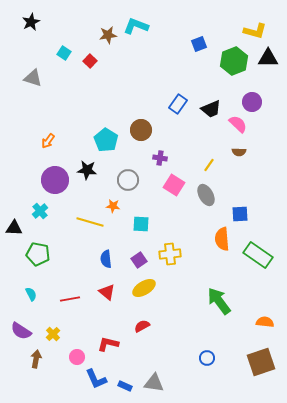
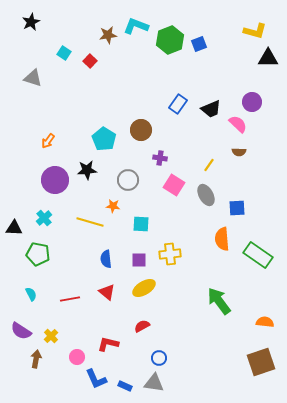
green hexagon at (234, 61): moved 64 px left, 21 px up
cyan pentagon at (106, 140): moved 2 px left, 1 px up
black star at (87, 170): rotated 12 degrees counterclockwise
cyan cross at (40, 211): moved 4 px right, 7 px down
blue square at (240, 214): moved 3 px left, 6 px up
purple square at (139, 260): rotated 35 degrees clockwise
yellow cross at (53, 334): moved 2 px left, 2 px down
blue circle at (207, 358): moved 48 px left
